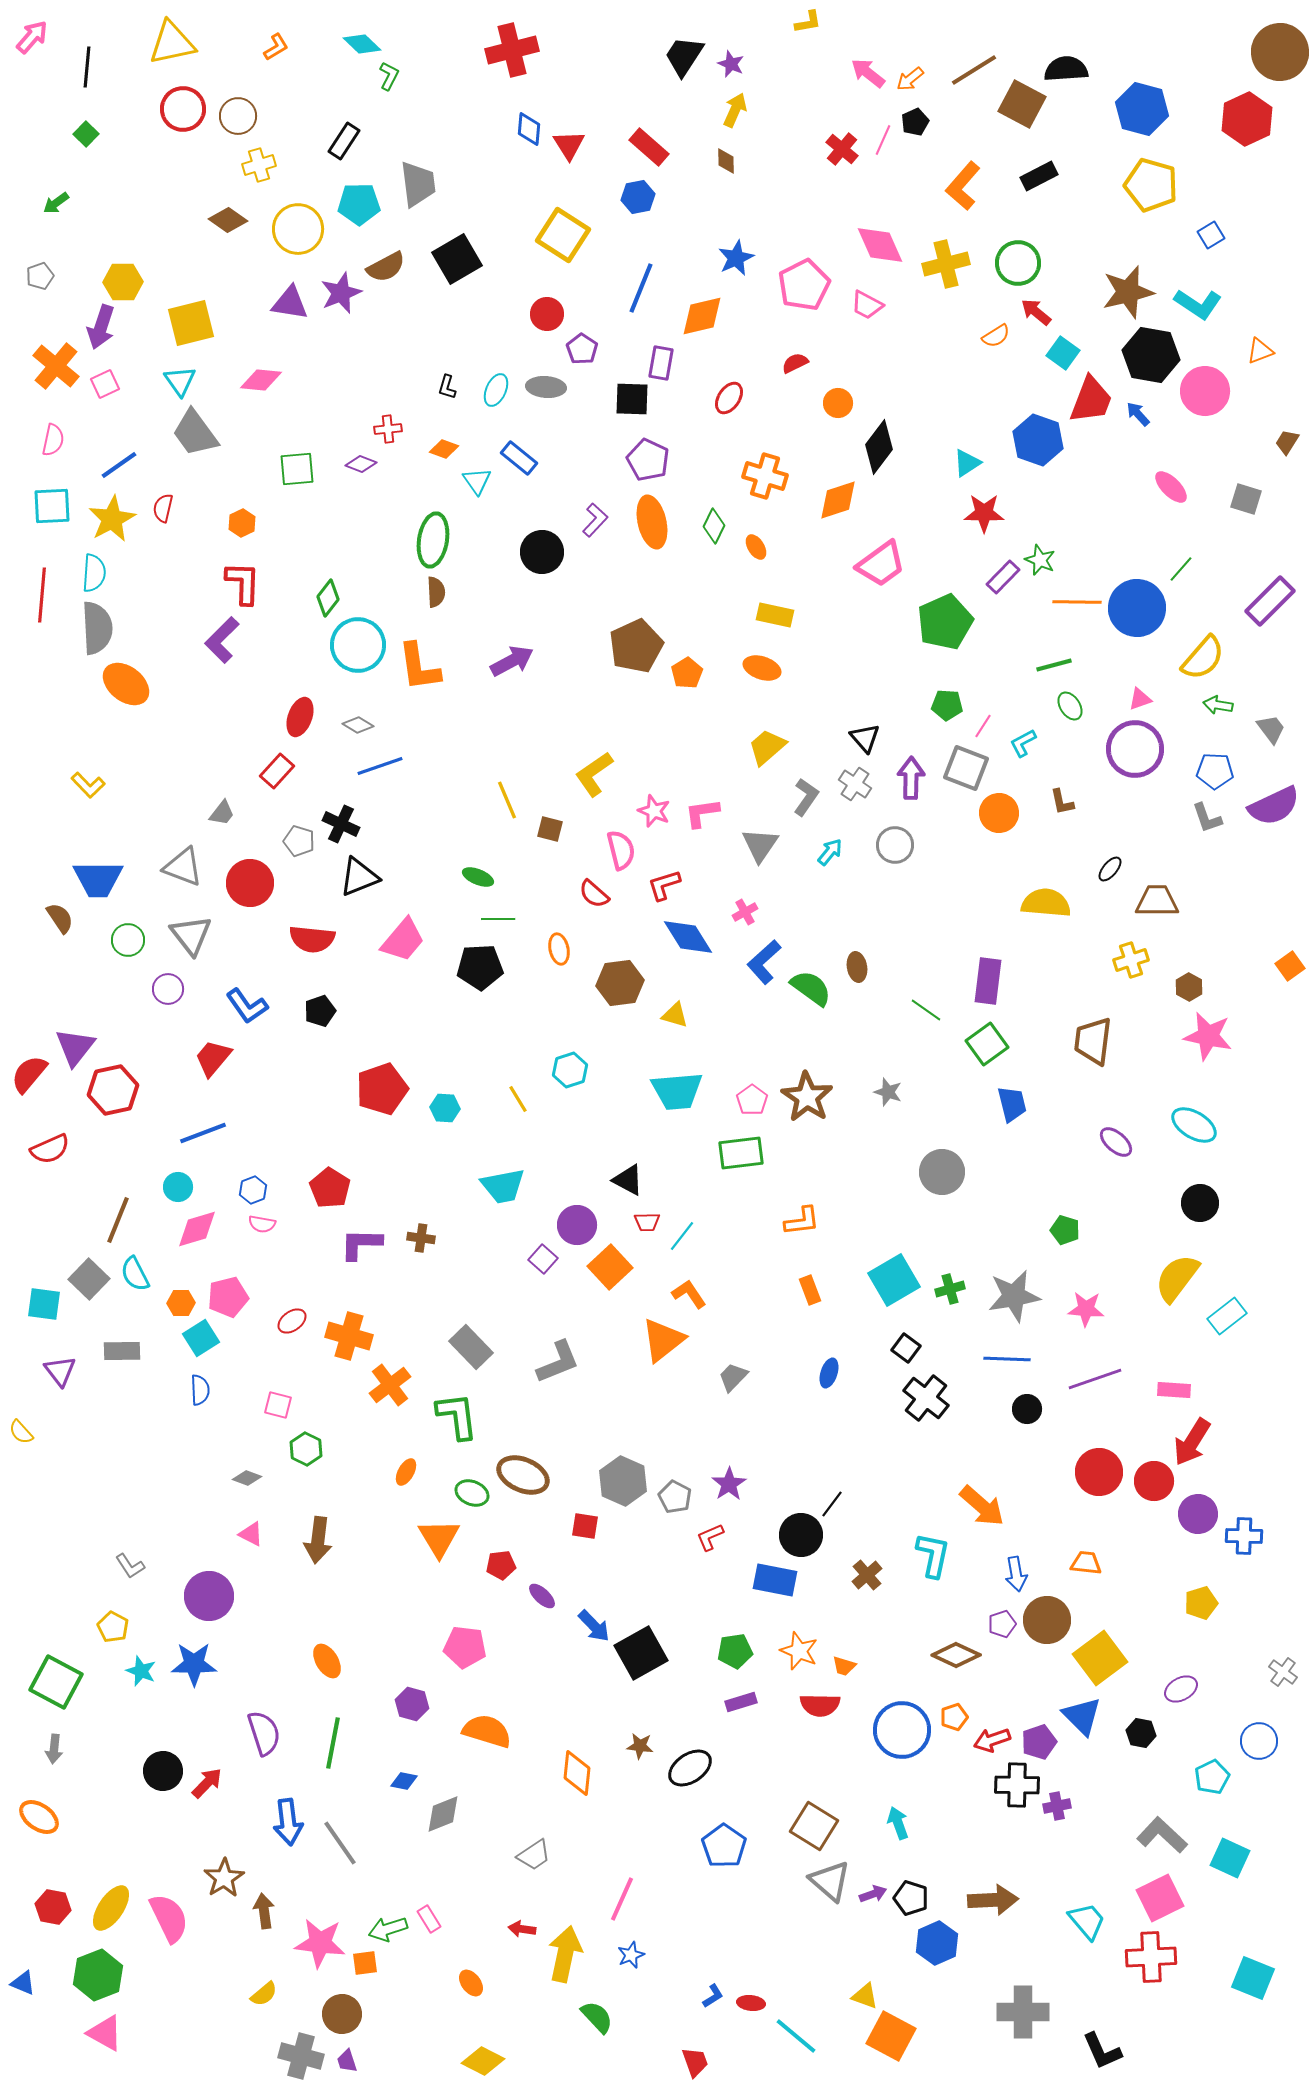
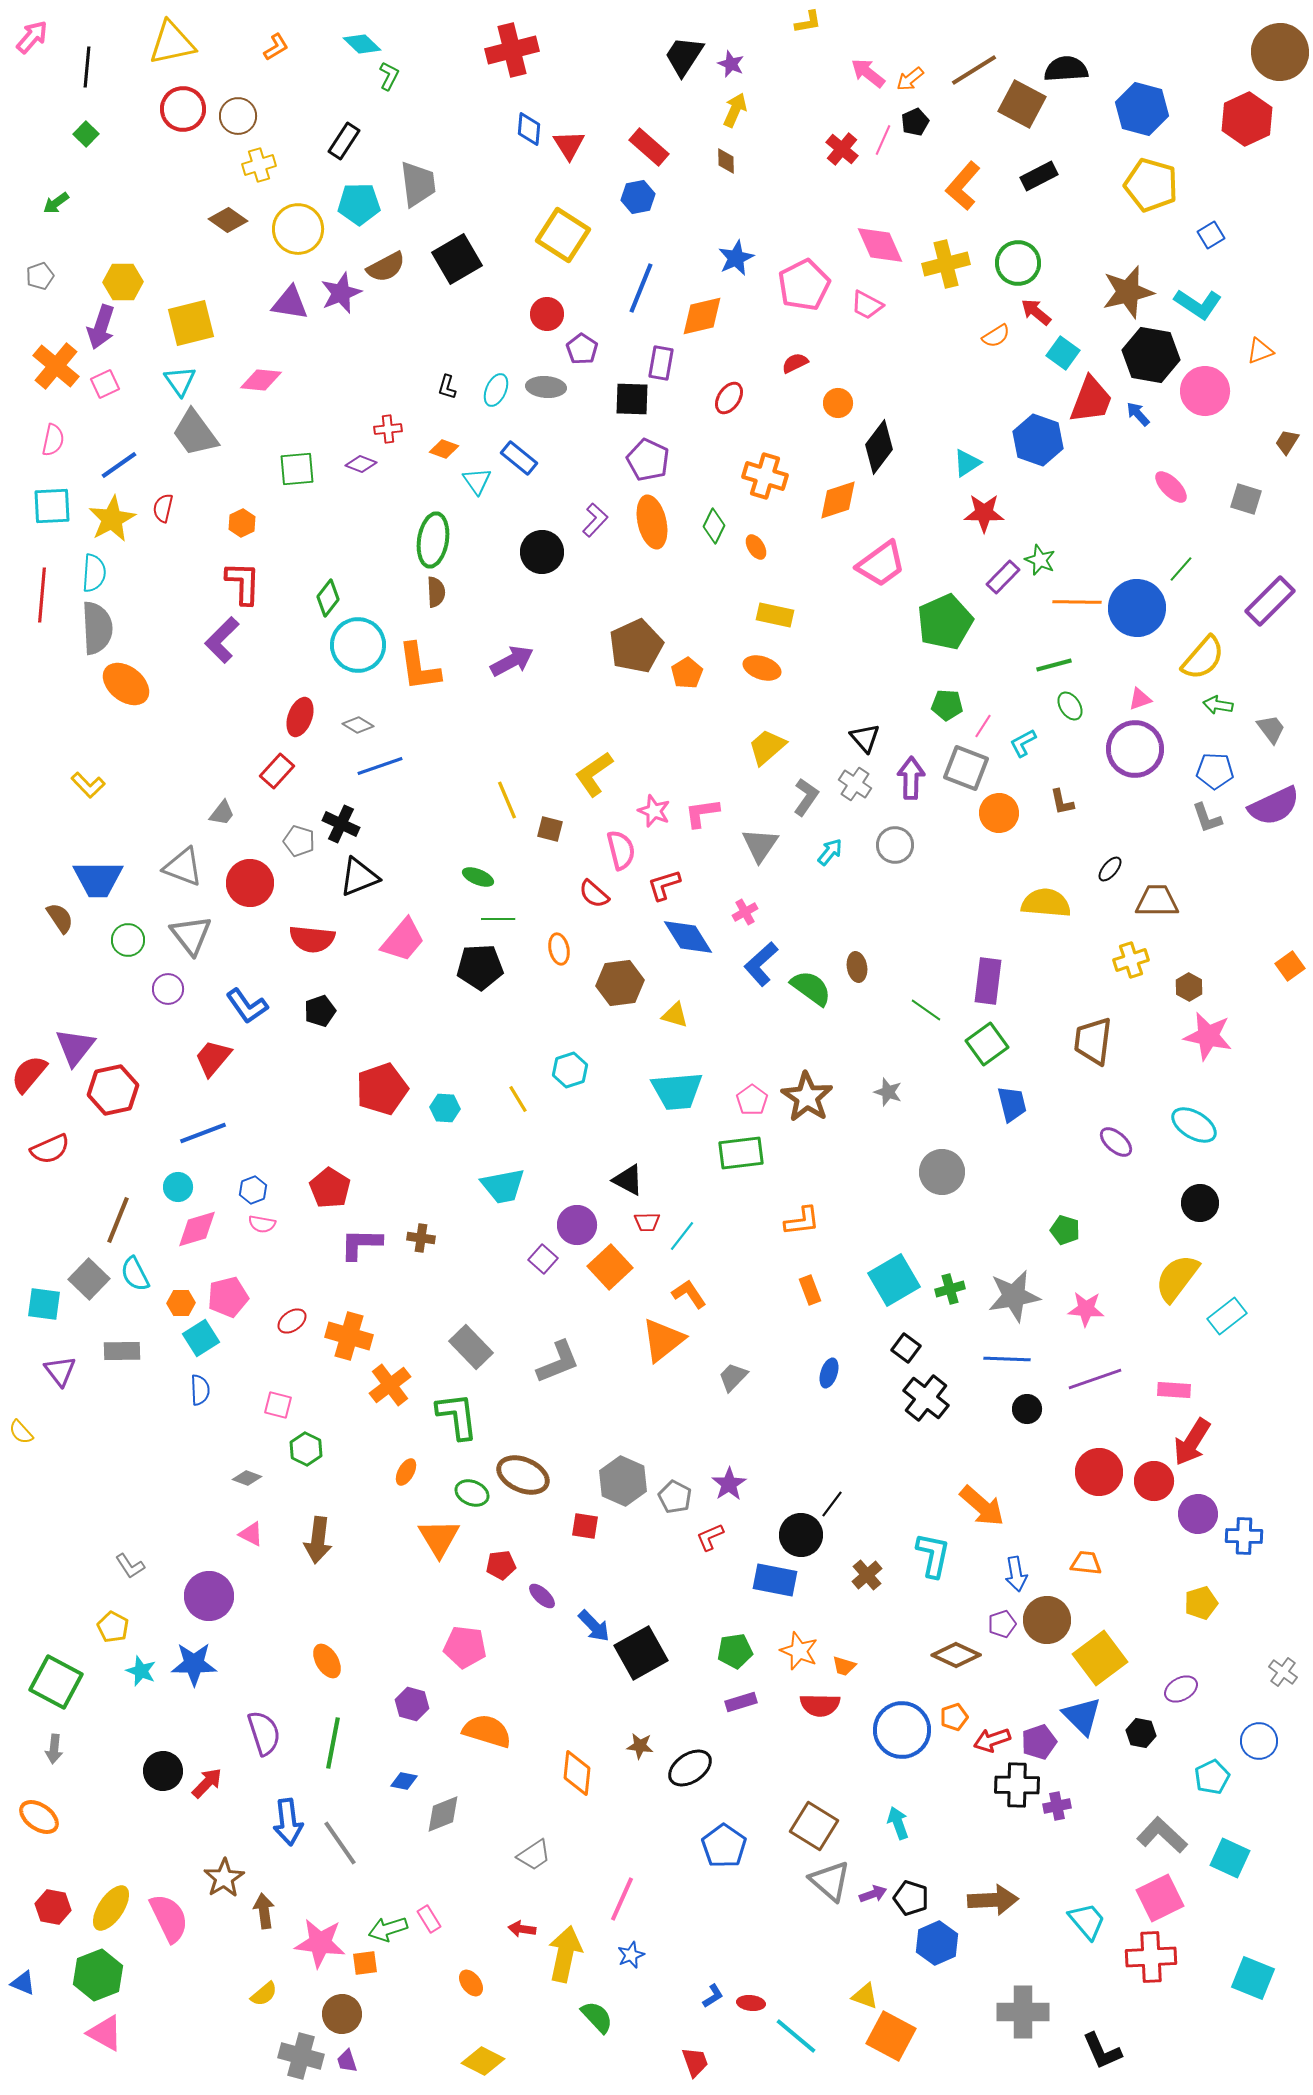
blue L-shape at (764, 962): moved 3 px left, 2 px down
